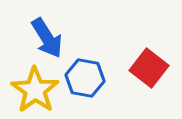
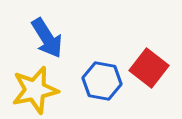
blue hexagon: moved 17 px right, 3 px down
yellow star: rotated 24 degrees clockwise
